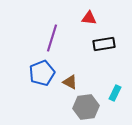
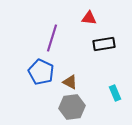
blue pentagon: moved 1 px left, 1 px up; rotated 25 degrees counterclockwise
cyan rectangle: rotated 49 degrees counterclockwise
gray hexagon: moved 14 px left
